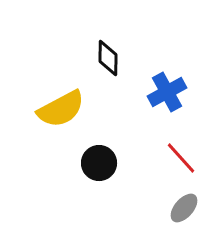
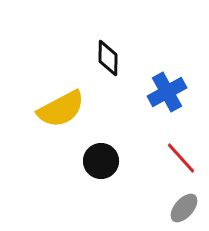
black circle: moved 2 px right, 2 px up
